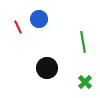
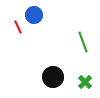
blue circle: moved 5 px left, 4 px up
green line: rotated 10 degrees counterclockwise
black circle: moved 6 px right, 9 px down
